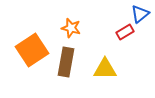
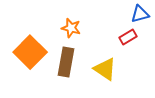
blue triangle: rotated 24 degrees clockwise
red rectangle: moved 3 px right, 5 px down
orange square: moved 2 px left, 2 px down; rotated 12 degrees counterclockwise
yellow triangle: rotated 35 degrees clockwise
